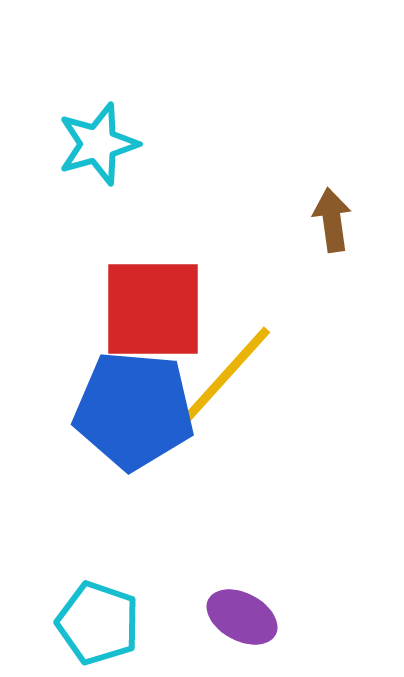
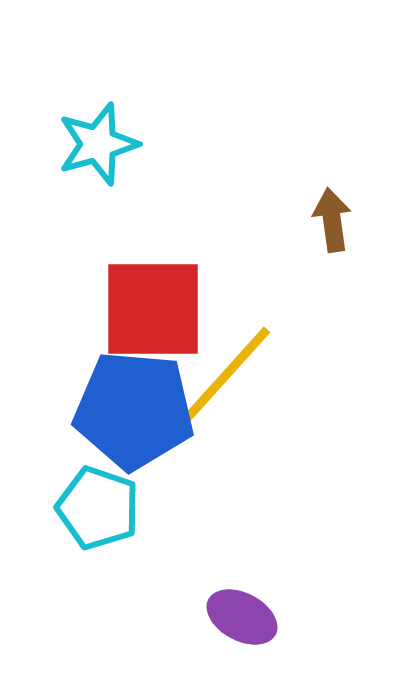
cyan pentagon: moved 115 px up
